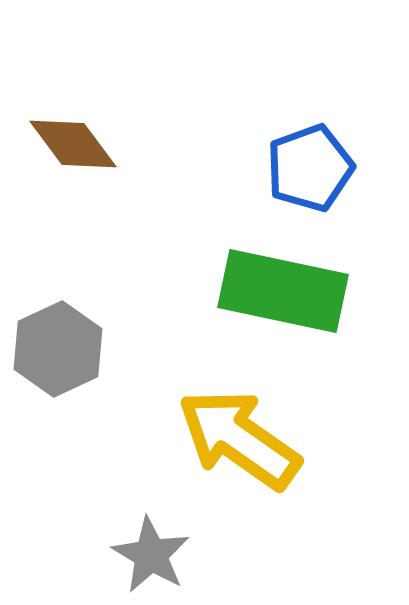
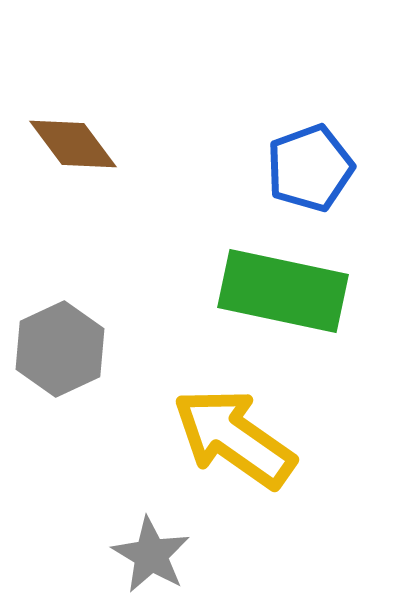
gray hexagon: moved 2 px right
yellow arrow: moved 5 px left, 1 px up
